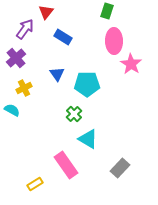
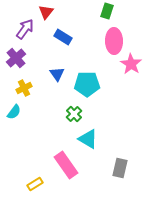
cyan semicircle: moved 2 px right, 2 px down; rotated 98 degrees clockwise
gray rectangle: rotated 30 degrees counterclockwise
